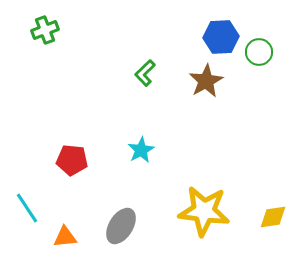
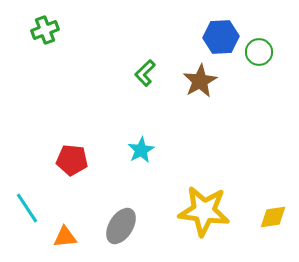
brown star: moved 6 px left
